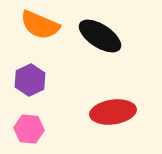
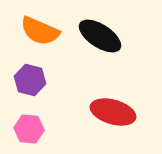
orange semicircle: moved 6 px down
purple hexagon: rotated 20 degrees counterclockwise
red ellipse: rotated 24 degrees clockwise
